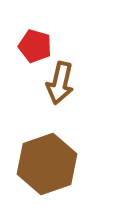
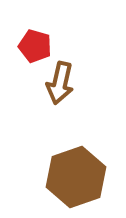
brown hexagon: moved 29 px right, 13 px down
